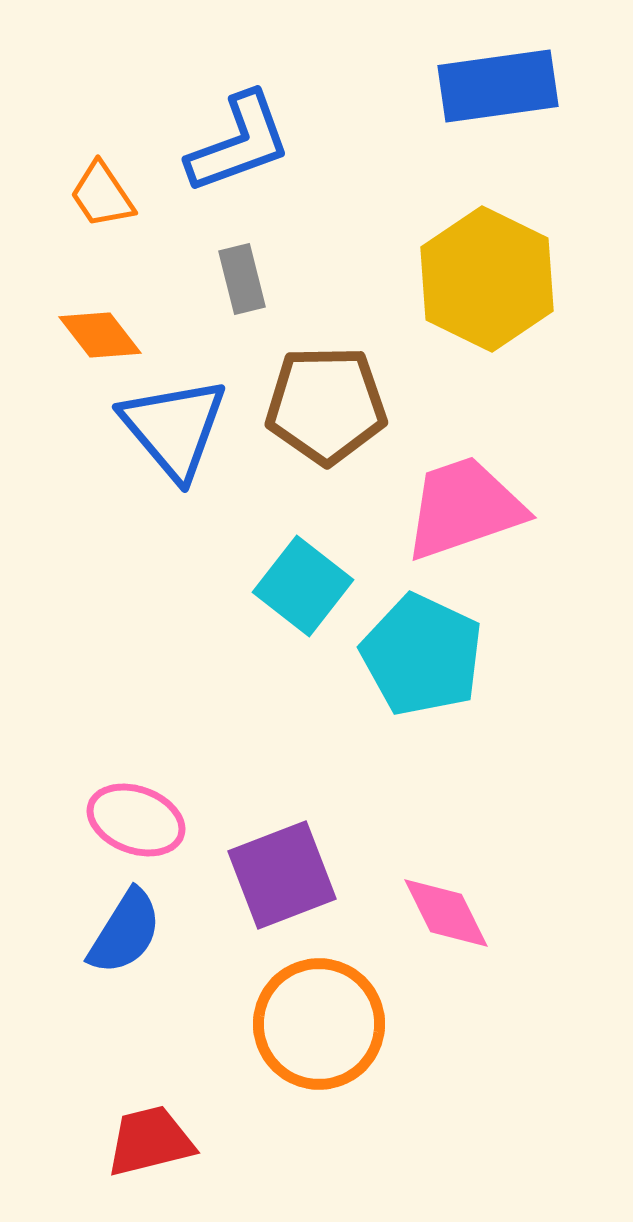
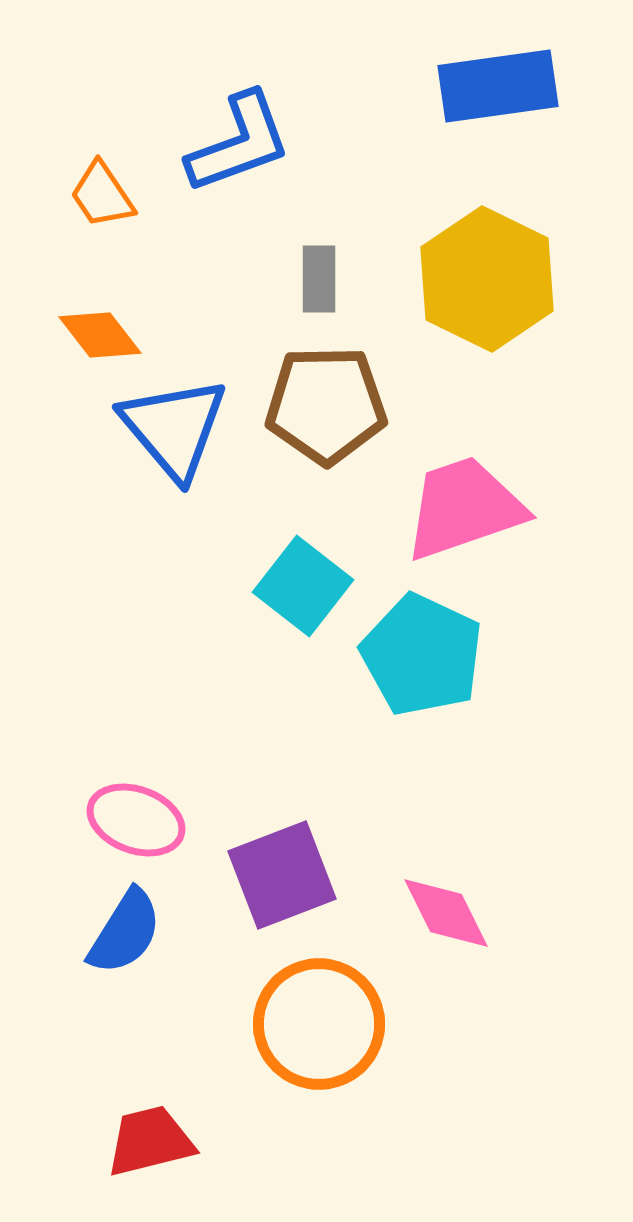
gray rectangle: moved 77 px right; rotated 14 degrees clockwise
